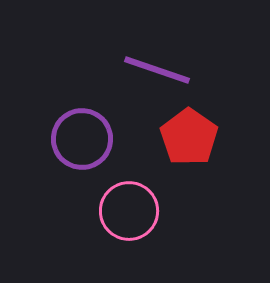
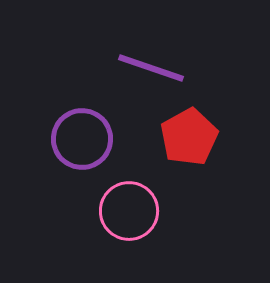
purple line: moved 6 px left, 2 px up
red pentagon: rotated 8 degrees clockwise
